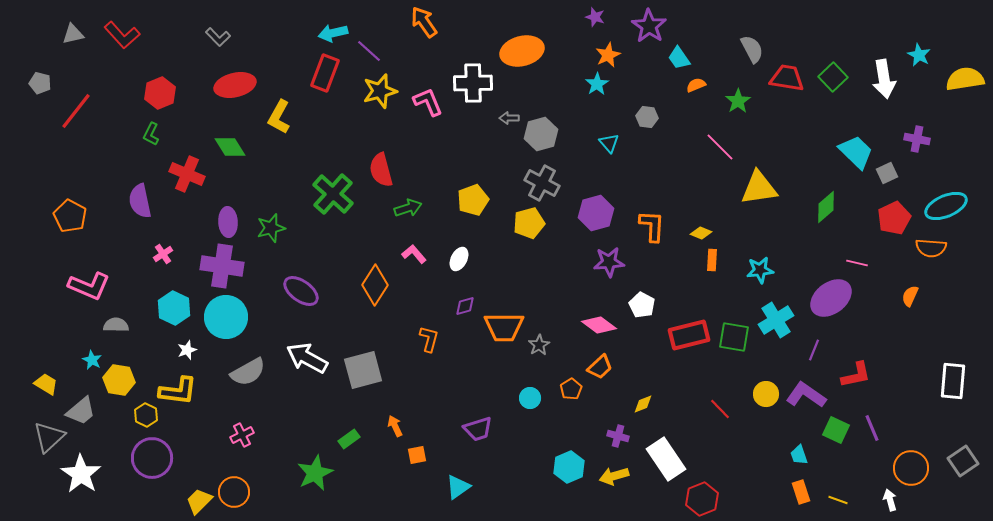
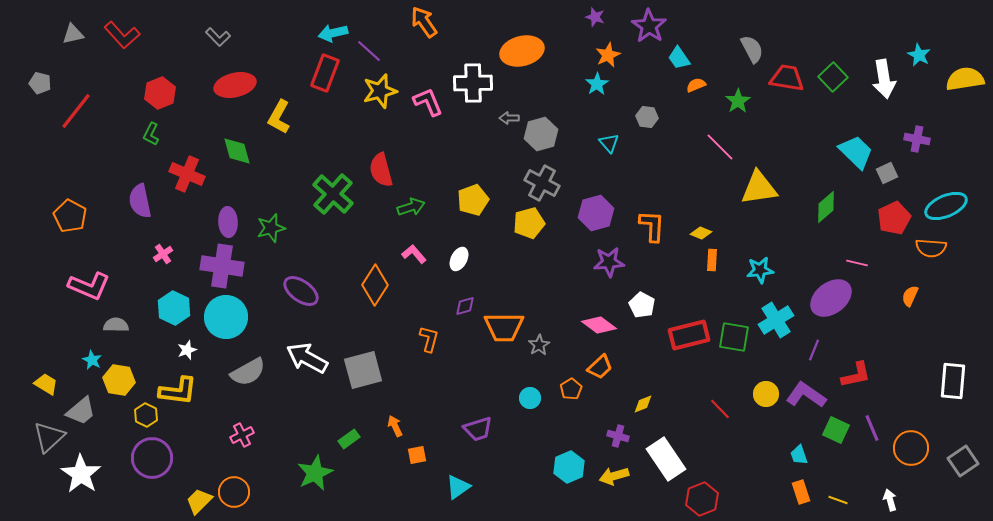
green diamond at (230, 147): moved 7 px right, 4 px down; rotated 16 degrees clockwise
green arrow at (408, 208): moved 3 px right, 1 px up
orange circle at (911, 468): moved 20 px up
